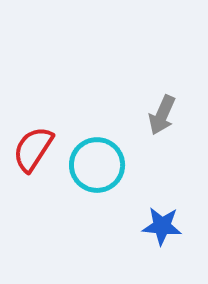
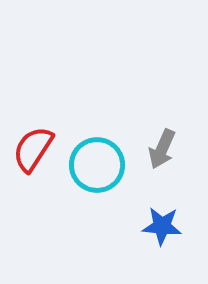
gray arrow: moved 34 px down
